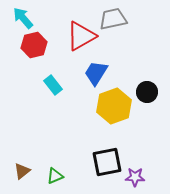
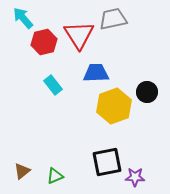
red triangle: moved 2 px left, 1 px up; rotated 32 degrees counterclockwise
red hexagon: moved 10 px right, 3 px up
blue trapezoid: rotated 56 degrees clockwise
